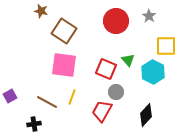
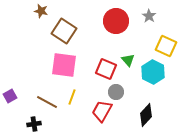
yellow square: rotated 25 degrees clockwise
